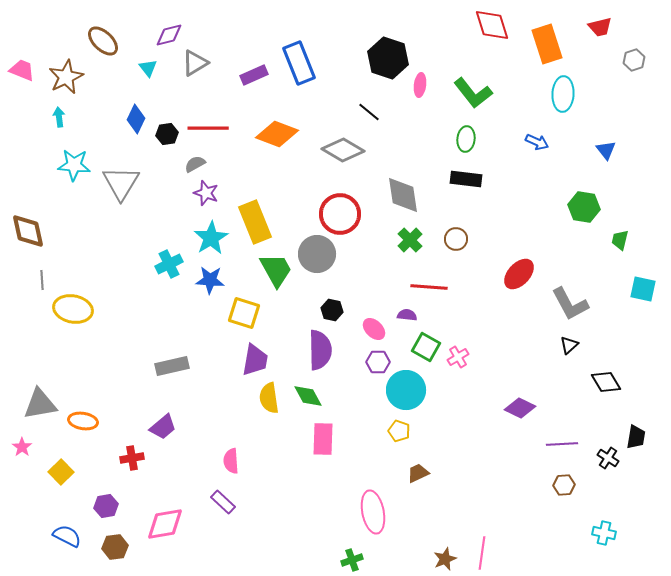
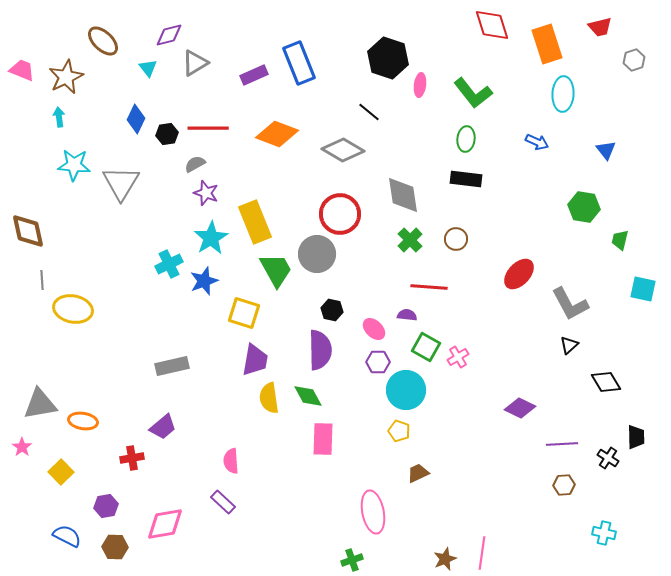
blue star at (210, 280): moved 6 px left, 1 px down; rotated 24 degrees counterclockwise
black trapezoid at (636, 437): rotated 10 degrees counterclockwise
brown hexagon at (115, 547): rotated 10 degrees clockwise
